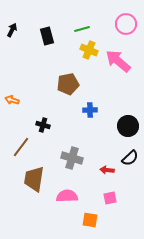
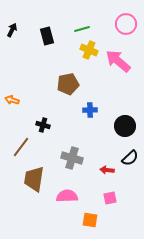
black circle: moved 3 px left
